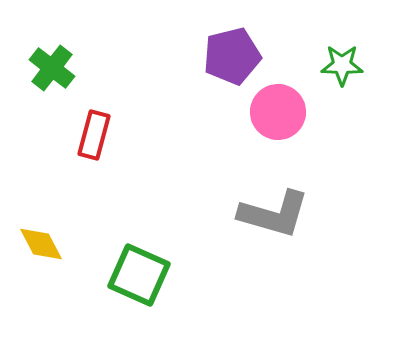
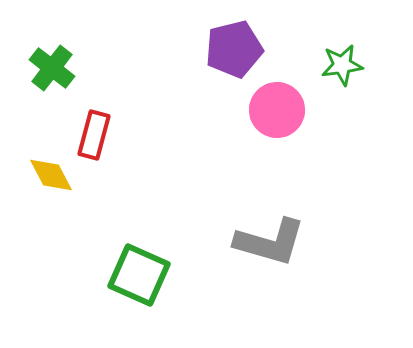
purple pentagon: moved 2 px right, 7 px up
green star: rotated 9 degrees counterclockwise
pink circle: moved 1 px left, 2 px up
gray L-shape: moved 4 px left, 28 px down
yellow diamond: moved 10 px right, 69 px up
